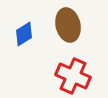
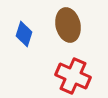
blue diamond: rotated 40 degrees counterclockwise
